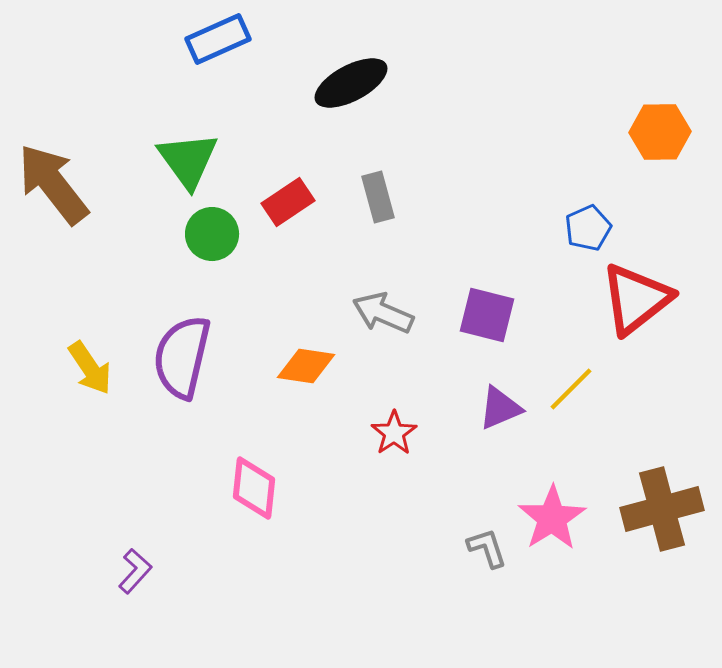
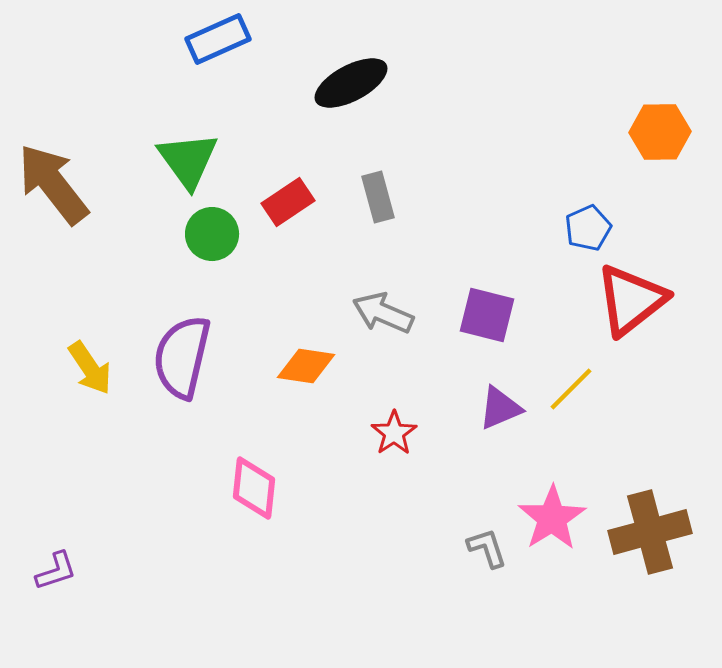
red triangle: moved 5 px left, 1 px down
brown cross: moved 12 px left, 23 px down
purple L-shape: moved 79 px left; rotated 30 degrees clockwise
